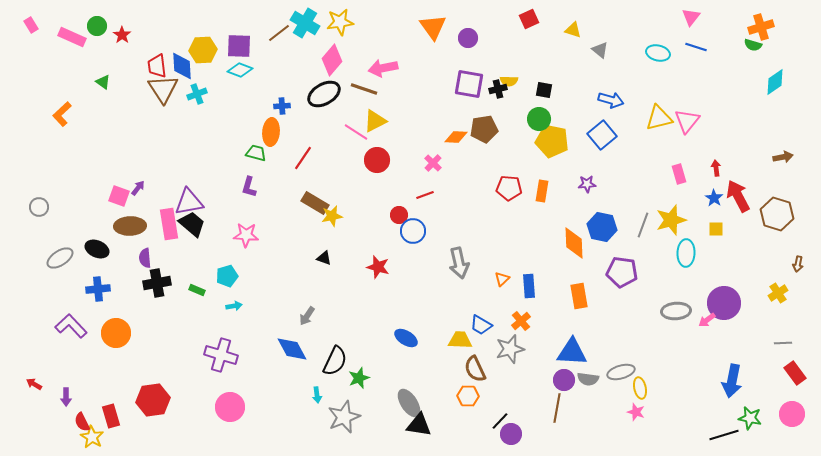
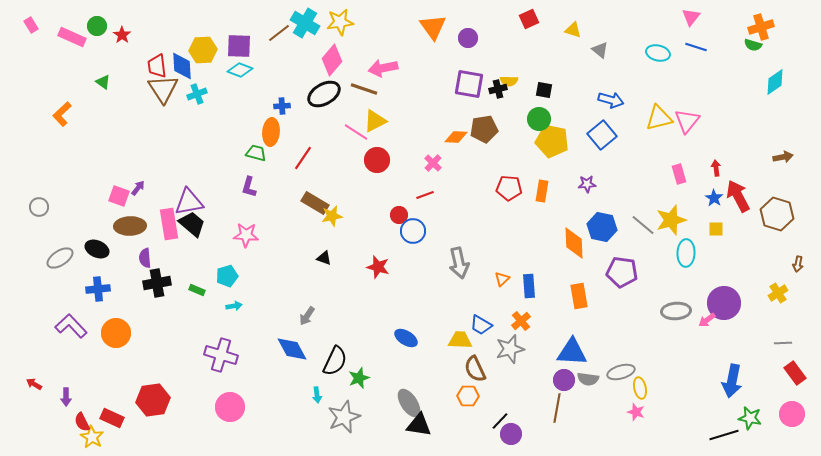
gray line at (643, 225): rotated 70 degrees counterclockwise
red rectangle at (111, 416): moved 1 px right, 2 px down; rotated 50 degrees counterclockwise
